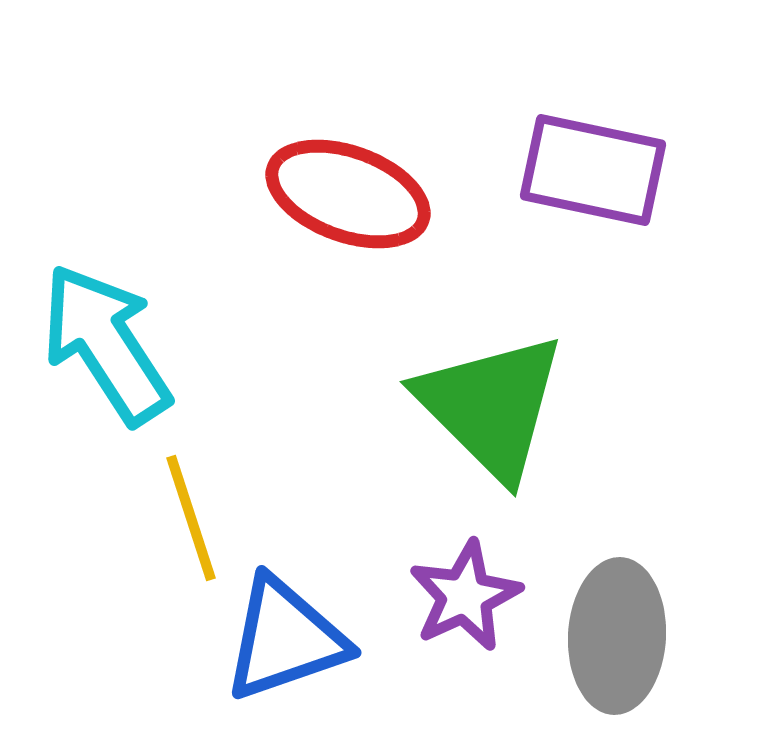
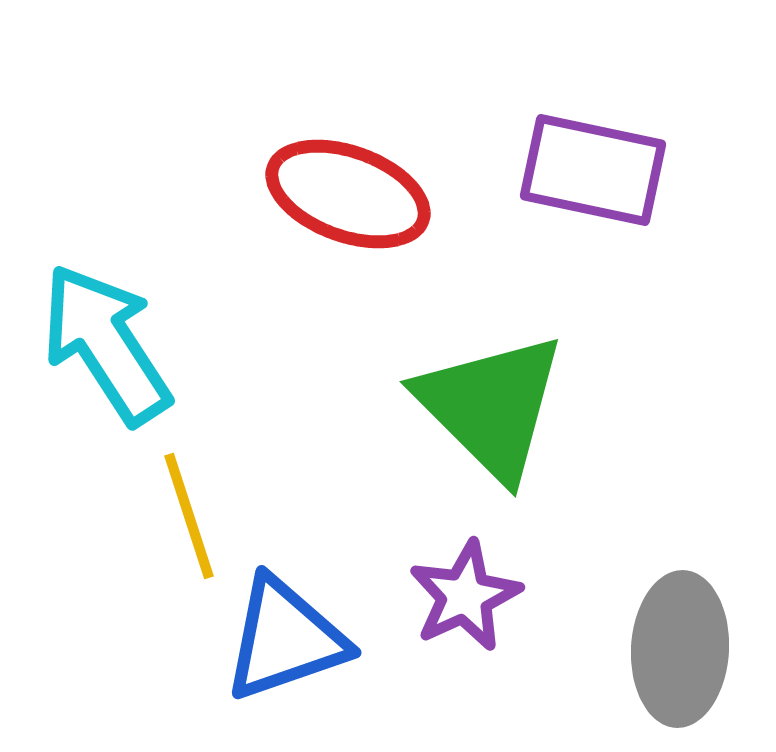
yellow line: moved 2 px left, 2 px up
gray ellipse: moved 63 px right, 13 px down
